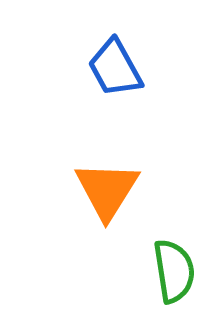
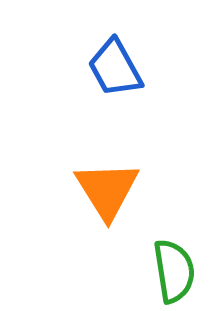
orange triangle: rotated 4 degrees counterclockwise
